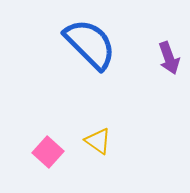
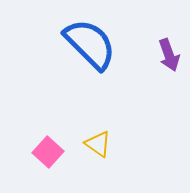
purple arrow: moved 3 px up
yellow triangle: moved 3 px down
